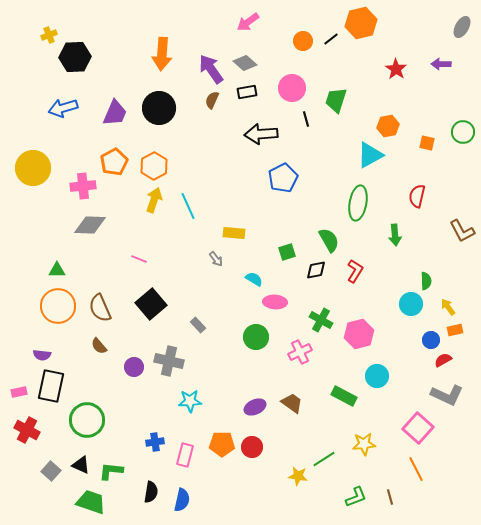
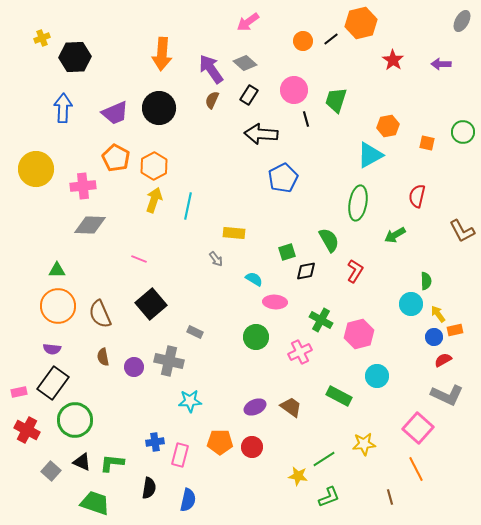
gray ellipse at (462, 27): moved 6 px up
yellow cross at (49, 35): moved 7 px left, 3 px down
red star at (396, 69): moved 3 px left, 9 px up
pink circle at (292, 88): moved 2 px right, 2 px down
black rectangle at (247, 92): moved 2 px right, 3 px down; rotated 48 degrees counterclockwise
blue arrow at (63, 108): rotated 108 degrees clockwise
purple trapezoid at (115, 113): rotated 44 degrees clockwise
black arrow at (261, 134): rotated 8 degrees clockwise
orange pentagon at (114, 162): moved 2 px right, 4 px up; rotated 16 degrees counterclockwise
yellow circle at (33, 168): moved 3 px right, 1 px down
cyan line at (188, 206): rotated 36 degrees clockwise
green arrow at (395, 235): rotated 65 degrees clockwise
black diamond at (316, 270): moved 10 px left, 1 px down
yellow arrow at (448, 307): moved 10 px left, 7 px down
brown semicircle at (100, 308): moved 6 px down
gray rectangle at (198, 325): moved 3 px left, 7 px down; rotated 21 degrees counterclockwise
blue circle at (431, 340): moved 3 px right, 3 px up
brown semicircle at (99, 346): moved 4 px right, 11 px down; rotated 30 degrees clockwise
purple semicircle at (42, 355): moved 10 px right, 6 px up
black rectangle at (51, 386): moved 2 px right, 3 px up; rotated 24 degrees clockwise
green rectangle at (344, 396): moved 5 px left
brown trapezoid at (292, 403): moved 1 px left, 4 px down
green circle at (87, 420): moved 12 px left
orange pentagon at (222, 444): moved 2 px left, 2 px up
pink rectangle at (185, 455): moved 5 px left
black triangle at (81, 465): moved 1 px right, 3 px up
green L-shape at (111, 471): moved 1 px right, 8 px up
black semicircle at (151, 492): moved 2 px left, 4 px up
green L-shape at (356, 497): moved 27 px left
blue semicircle at (182, 500): moved 6 px right
green trapezoid at (91, 502): moved 4 px right, 1 px down
